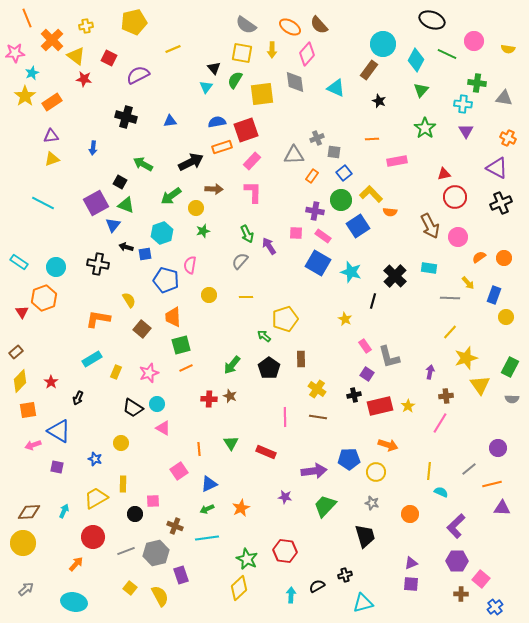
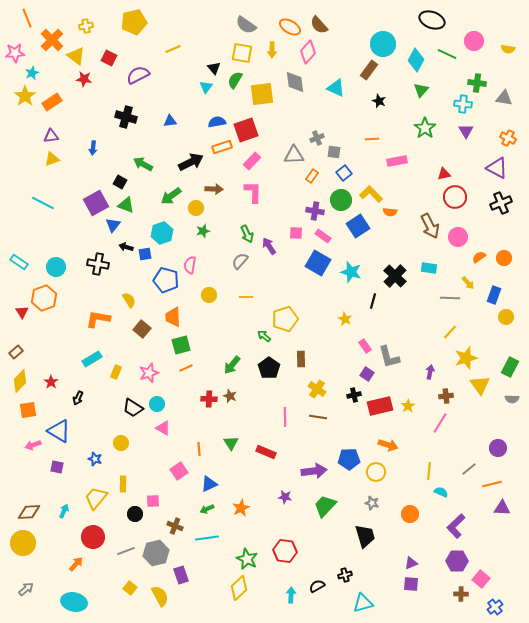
pink diamond at (307, 54): moved 1 px right, 2 px up
yellow trapezoid at (96, 498): rotated 20 degrees counterclockwise
